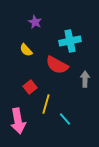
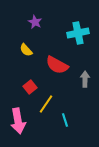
cyan cross: moved 8 px right, 8 px up
yellow line: rotated 18 degrees clockwise
cyan line: moved 1 px down; rotated 24 degrees clockwise
